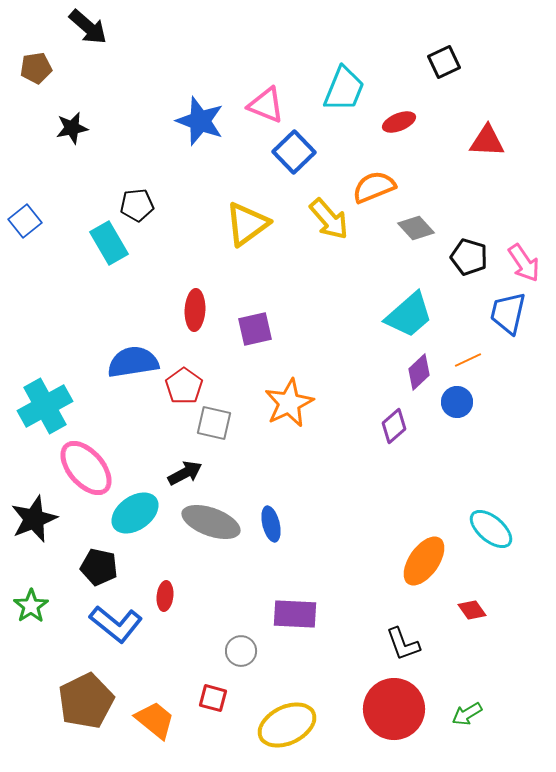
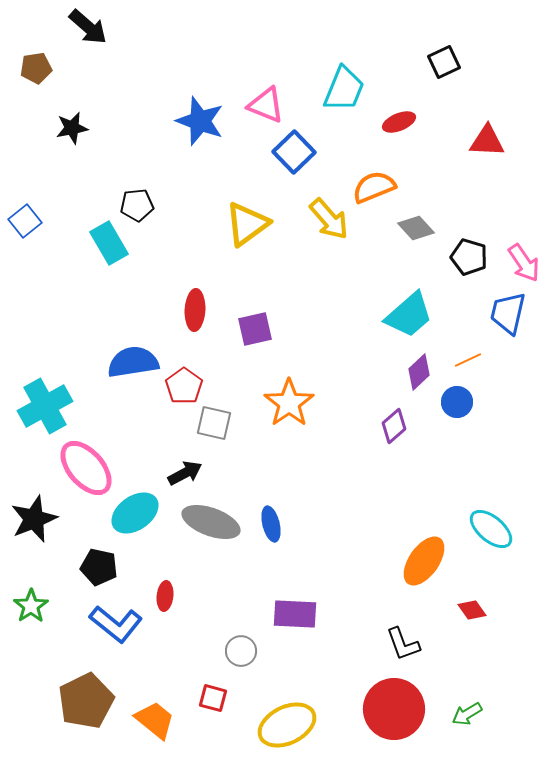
orange star at (289, 403): rotated 9 degrees counterclockwise
